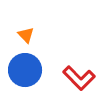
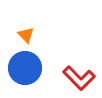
blue circle: moved 2 px up
